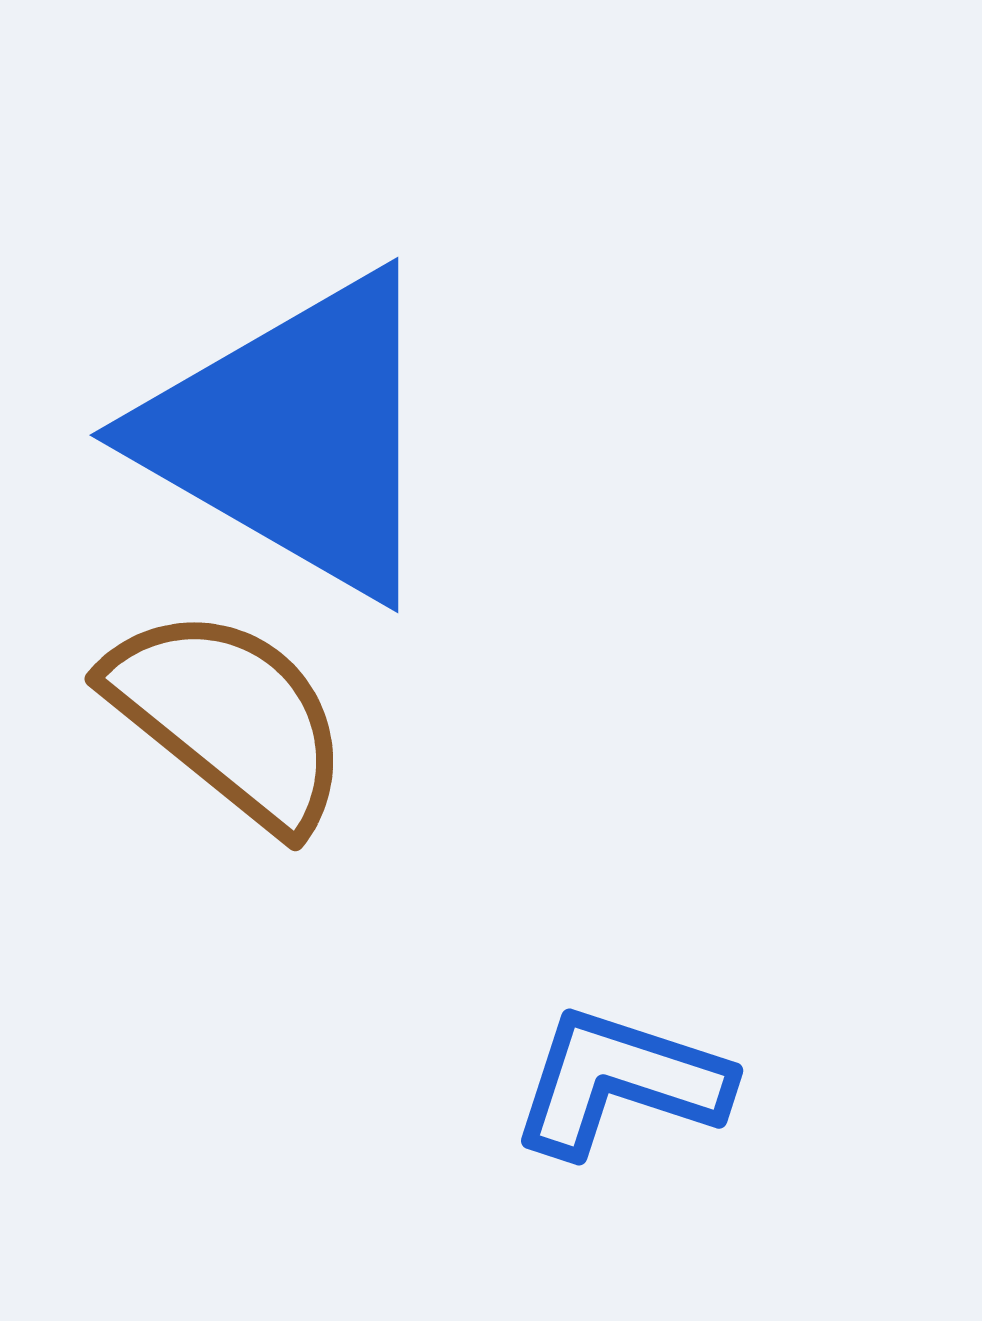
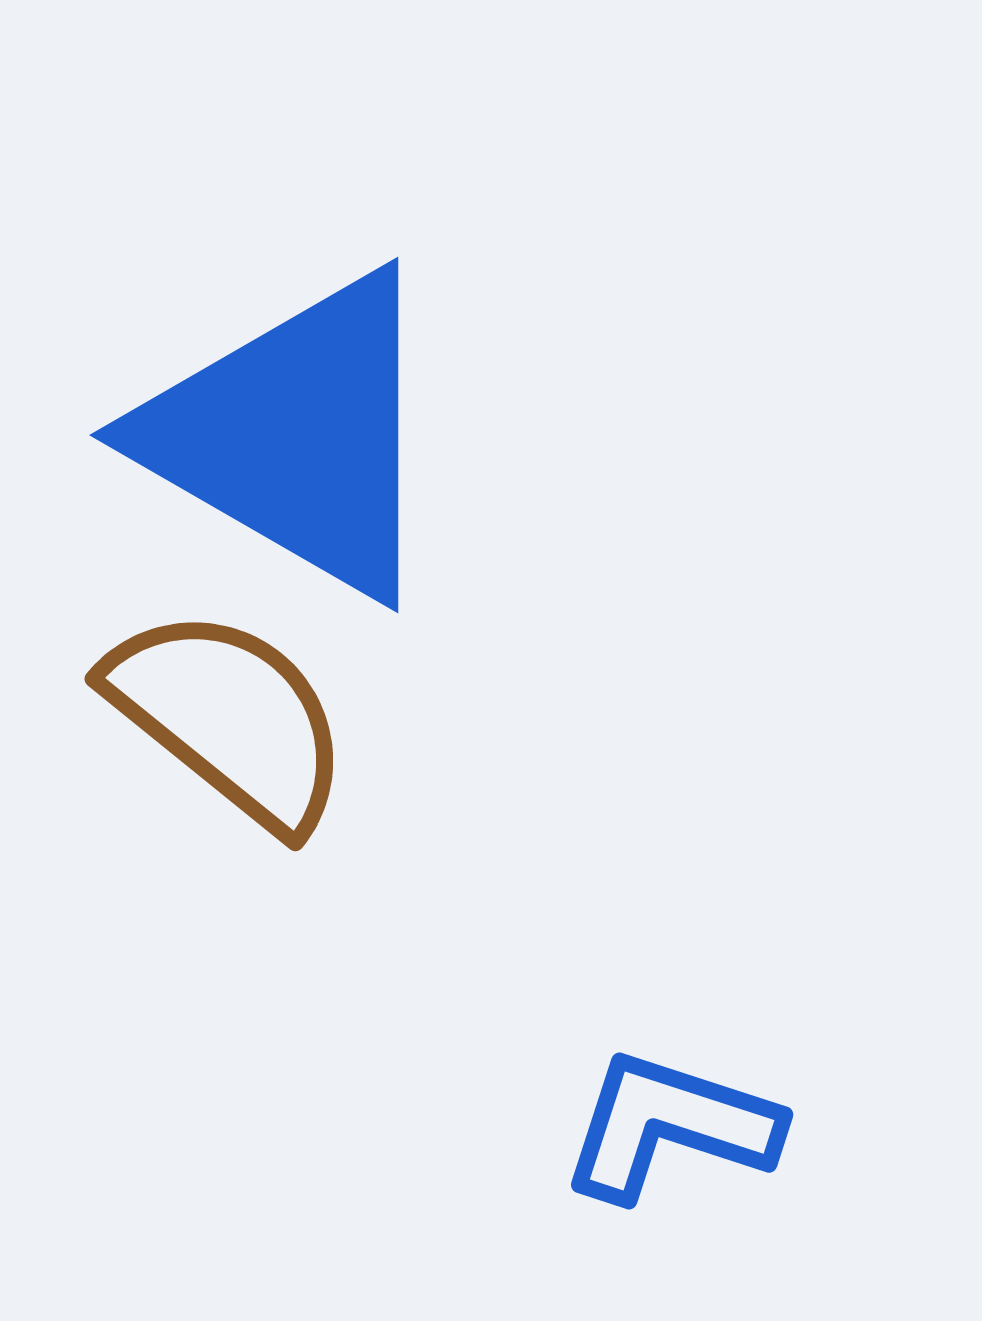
blue L-shape: moved 50 px right, 44 px down
